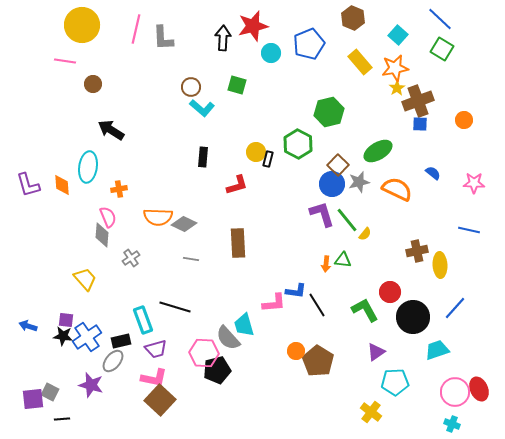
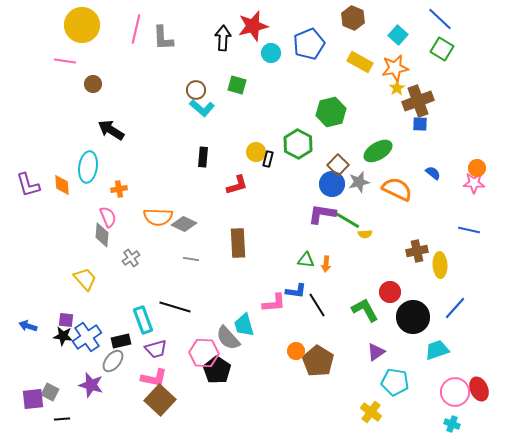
yellow rectangle at (360, 62): rotated 20 degrees counterclockwise
brown circle at (191, 87): moved 5 px right, 3 px down
green hexagon at (329, 112): moved 2 px right
orange circle at (464, 120): moved 13 px right, 48 px down
purple L-shape at (322, 214): rotated 64 degrees counterclockwise
green line at (347, 220): rotated 20 degrees counterclockwise
yellow semicircle at (365, 234): rotated 48 degrees clockwise
green triangle at (343, 260): moved 37 px left
black pentagon at (217, 370): rotated 24 degrees counterclockwise
cyan pentagon at (395, 382): rotated 12 degrees clockwise
